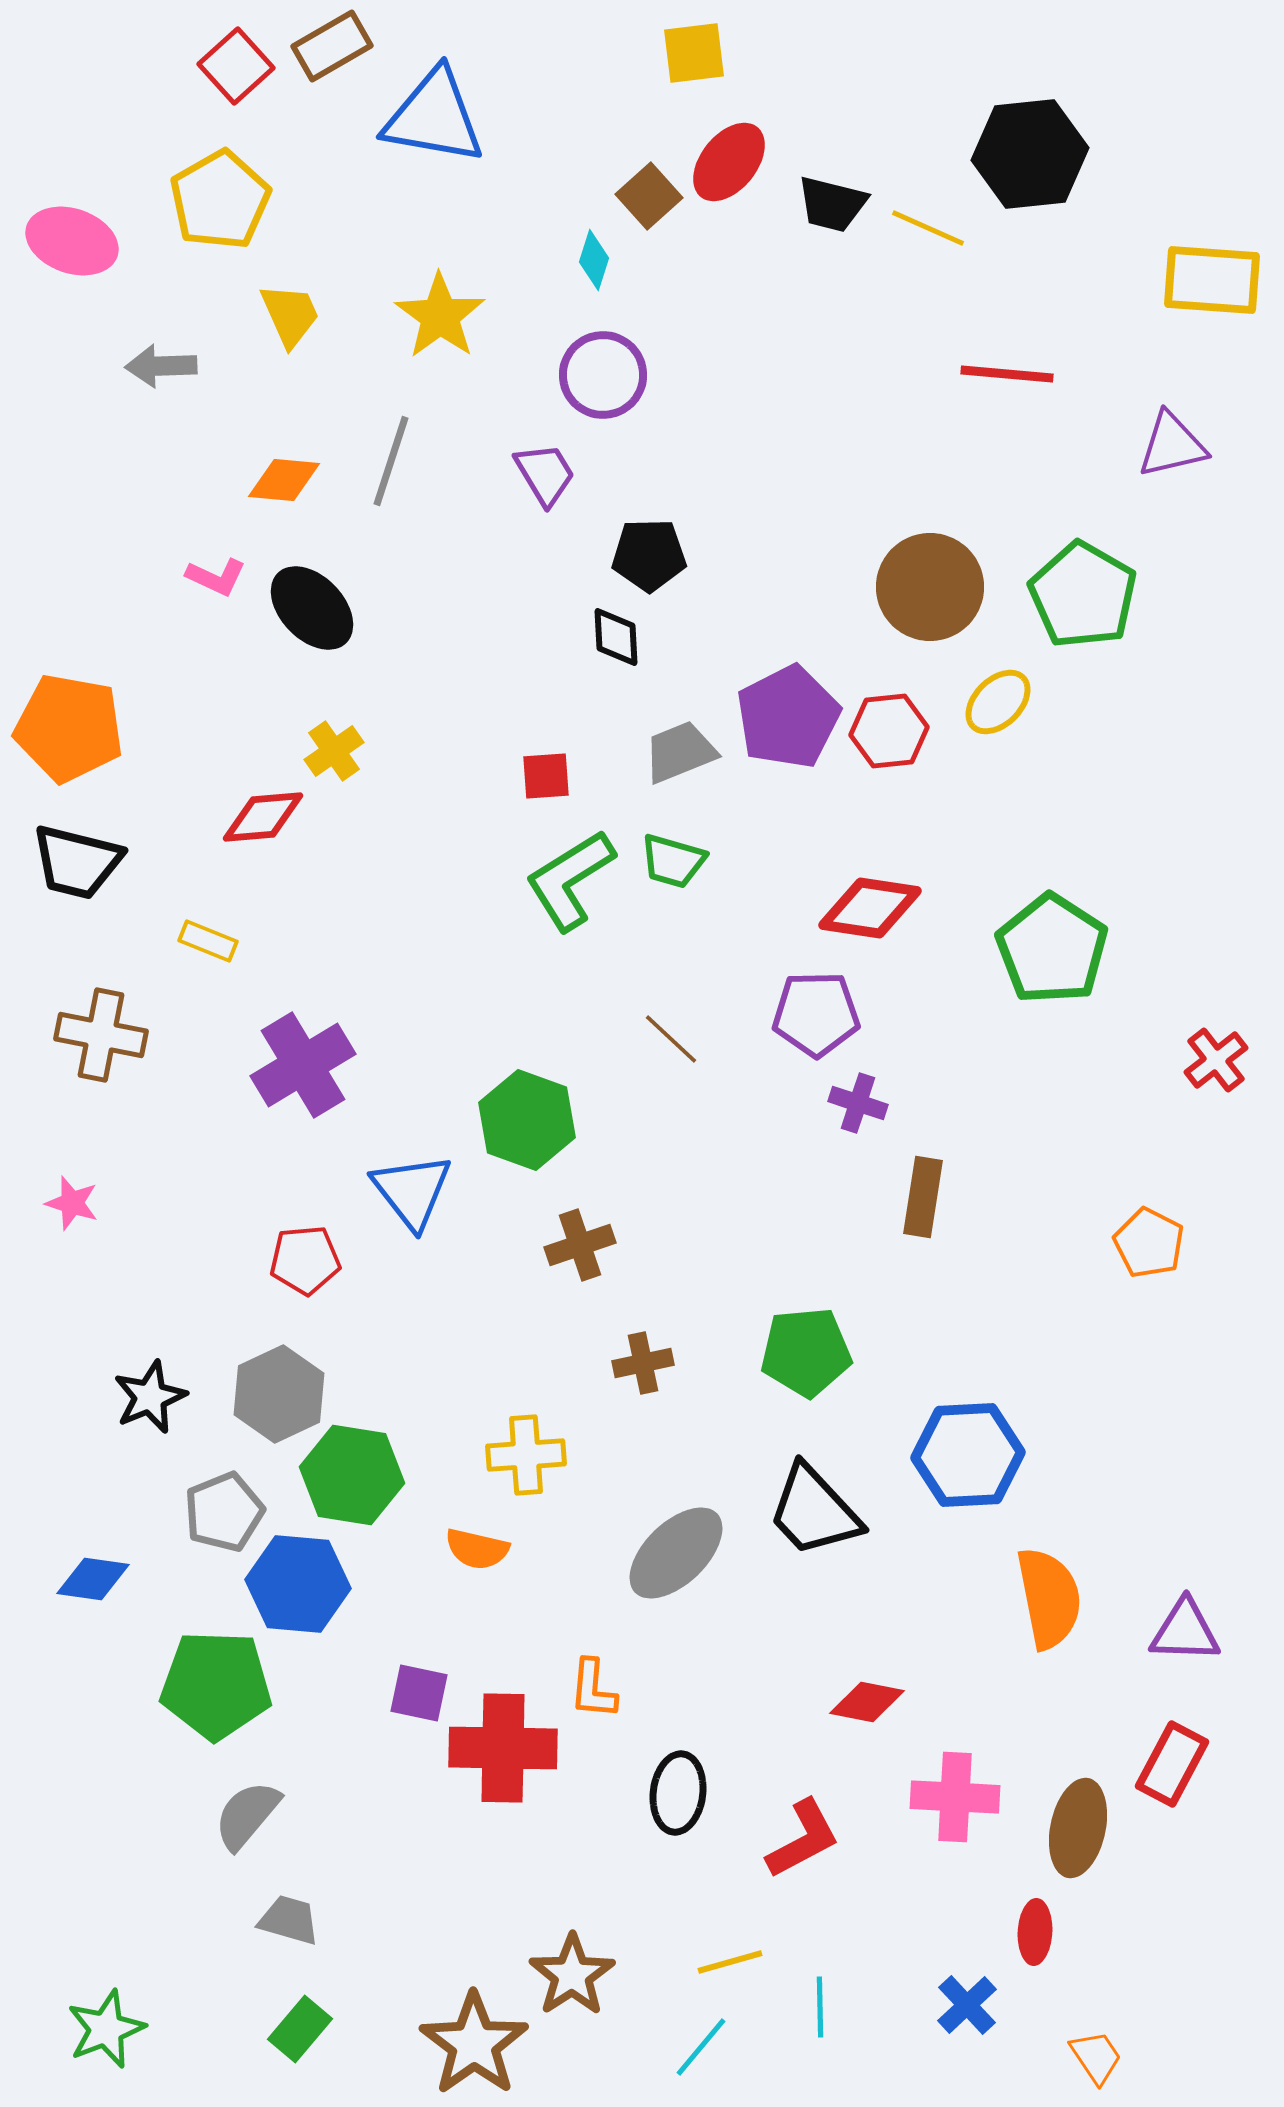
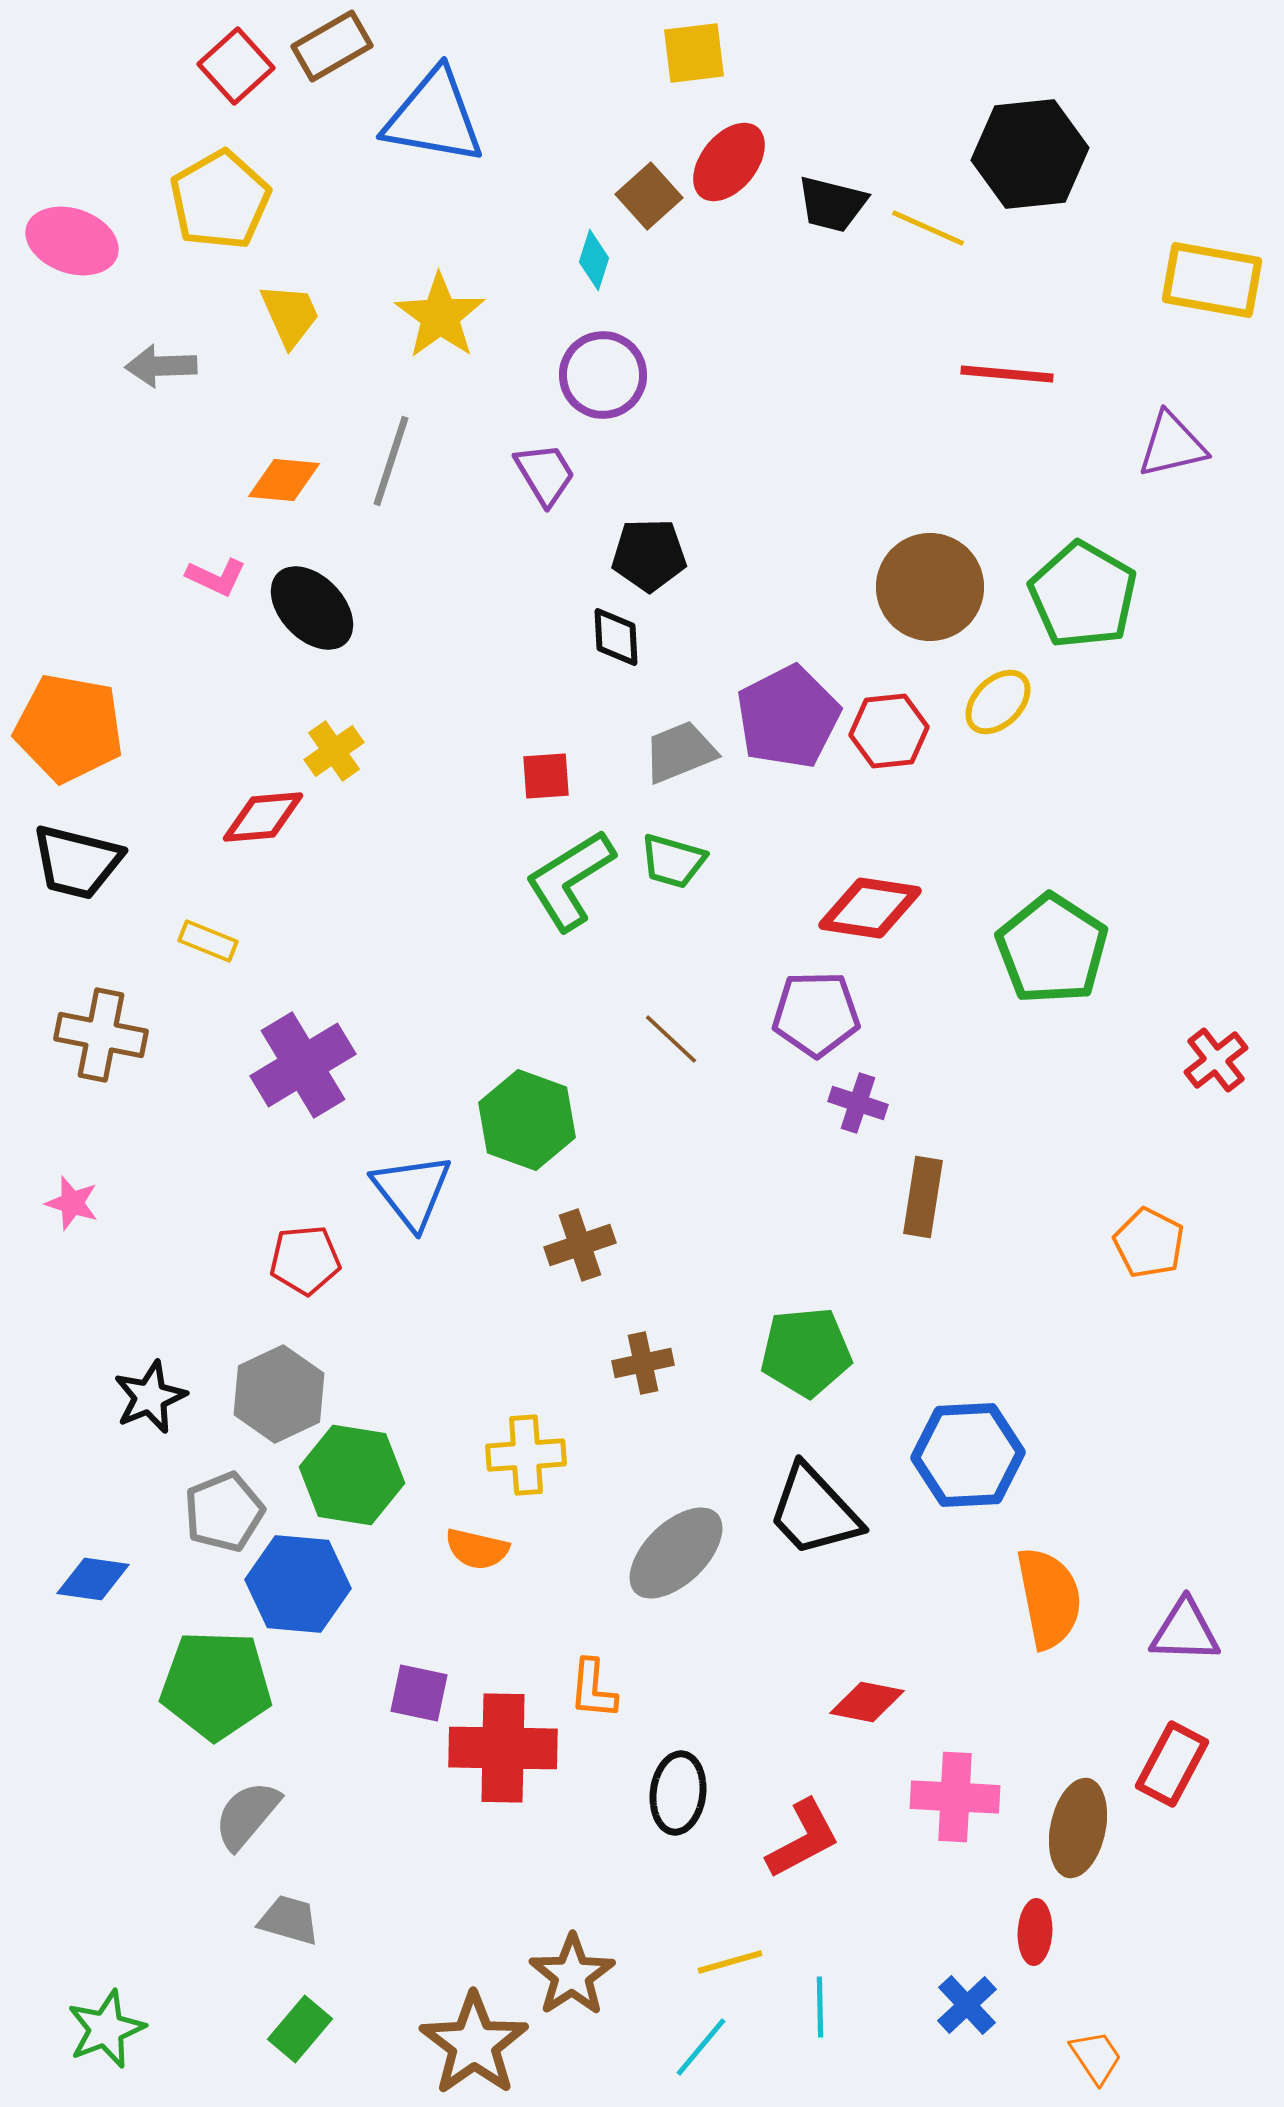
yellow rectangle at (1212, 280): rotated 6 degrees clockwise
